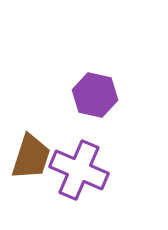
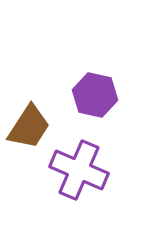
brown trapezoid: moved 2 px left, 30 px up; rotated 15 degrees clockwise
